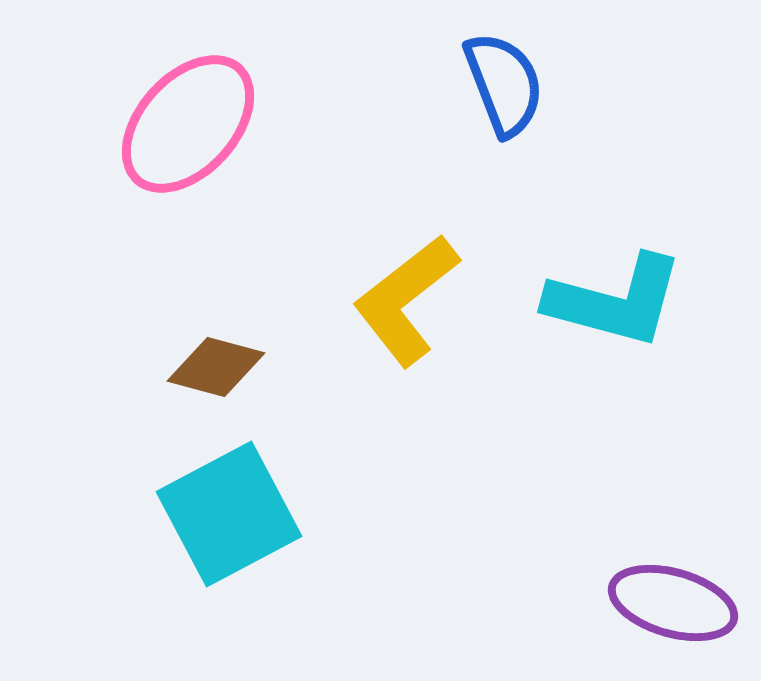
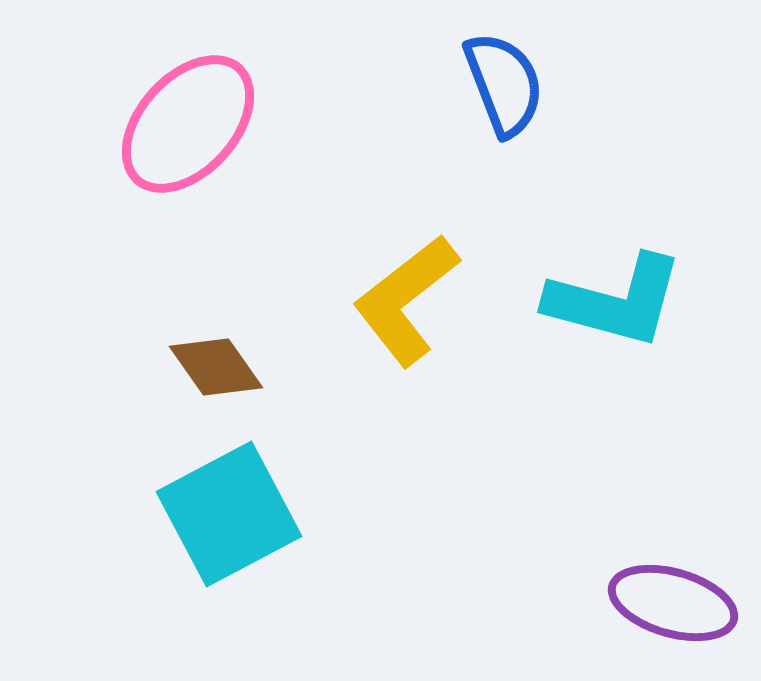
brown diamond: rotated 40 degrees clockwise
